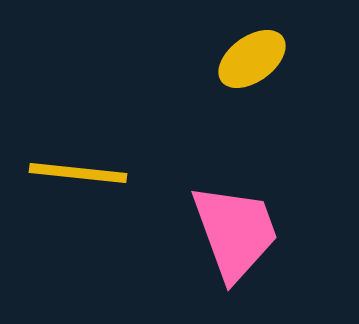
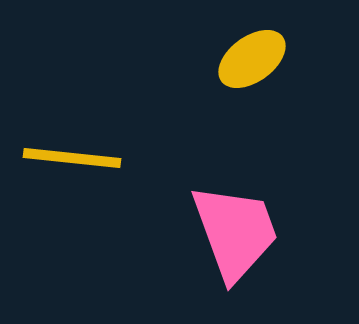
yellow line: moved 6 px left, 15 px up
